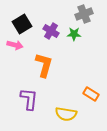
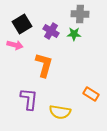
gray cross: moved 4 px left; rotated 24 degrees clockwise
yellow semicircle: moved 6 px left, 2 px up
